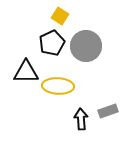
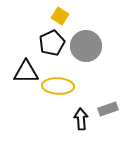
gray rectangle: moved 2 px up
